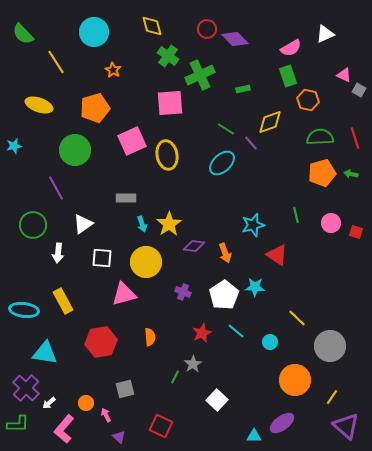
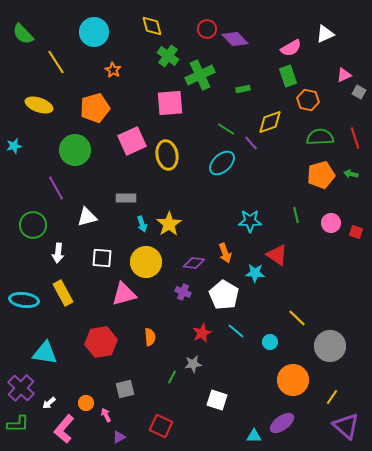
pink triangle at (344, 75): rotated 49 degrees counterclockwise
gray square at (359, 90): moved 2 px down
orange pentagon at (322, 173): moved 1 px left, 2 px down
white triangle at (83, 224): moved 4 px right, 7 px up; rotated 20 degrees clockwise
cyan star at (253, 225): moved 3 px left, 4 px up; rotated 15 degrees clockwise
purple diamond at (194, 246): moved 17 px down
cyan star at (255, 287): moved 14 px up
white pentagon at (224, 295): rotated 8 degrees counterclockwise
yellow rectangle at (63, 301): moved 8 px up
cyan ellipse at (24, 310): moved 10 px up
gray star at (193, 364): rotated 24 degrees clockwise
green line at (175, 377): moved 3 px left
orange circle at (295, 380): moved 2 px left
purple cross at (26, 388): moved 5 px left
white square at (217, 400): rotated 25 degrees counterclockwise
purple triangle at (119, 437): rotated 48 degrees clockwise
